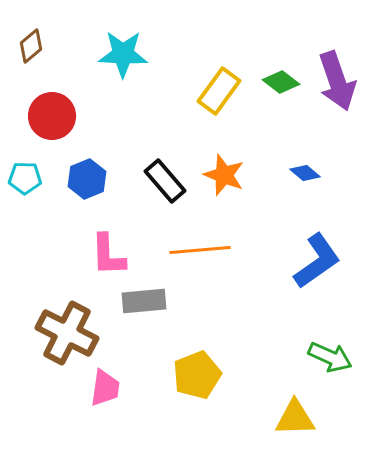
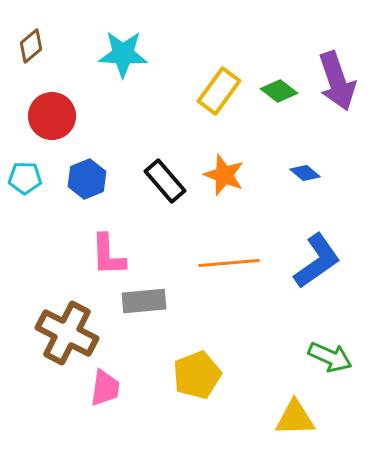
green diamond: moved 2 px left, 9 px down
orange line: moved 29 px right, 13 px down
